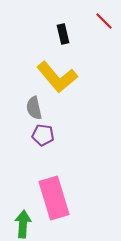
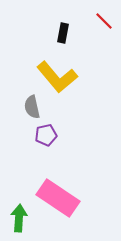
black rectangle: moved 1 px up; rotated 24 degrees clockwise
gray semicircle: moved 2 px left, 1 px up
purple pentagon: moved 3 px right; rotated 20 degrees counterclockwise
pink rectangle: moved 4 px right; rotated 39 degrees counterclockwise
green arrow: moved 4 px left, 6 px up
